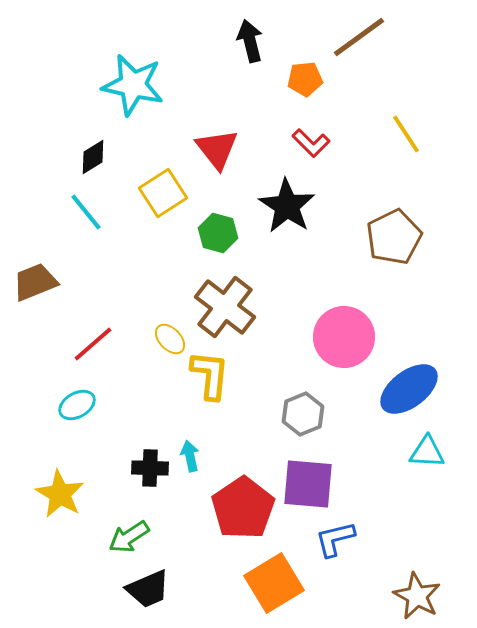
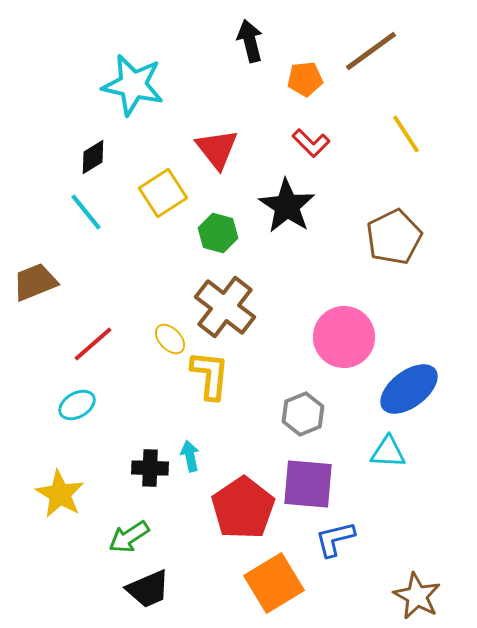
brown line: moved 12 px right, 14 px down
cyan triangle: moved 39 px left
